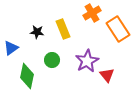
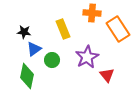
orange cross: rotated 36 degrees clockwise
black star: moved 13 px left
blue triangle: moved 23 px right, 1 px down
purple star: moved 4 px up
